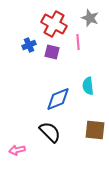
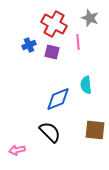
cyan semicircle: moved 2 px left, 1 px up
